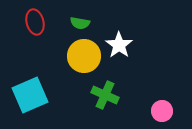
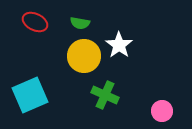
red ellipse: rotated 50 degrees counterclockwise
